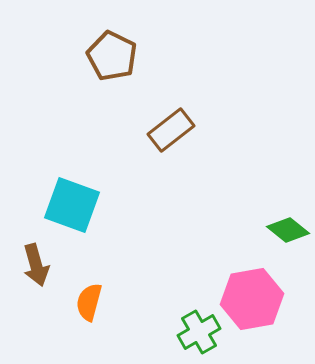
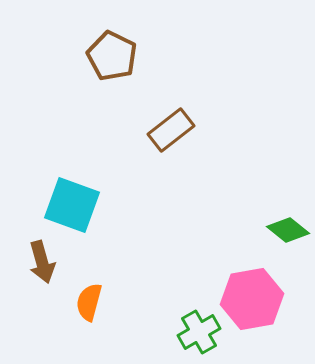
brown arrow: moved 6 px right, 3 px up
